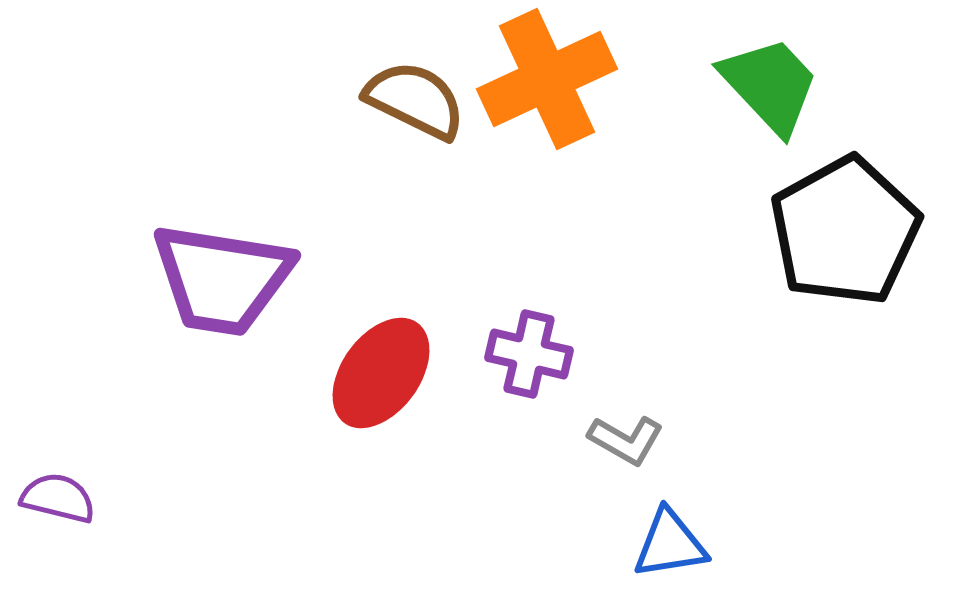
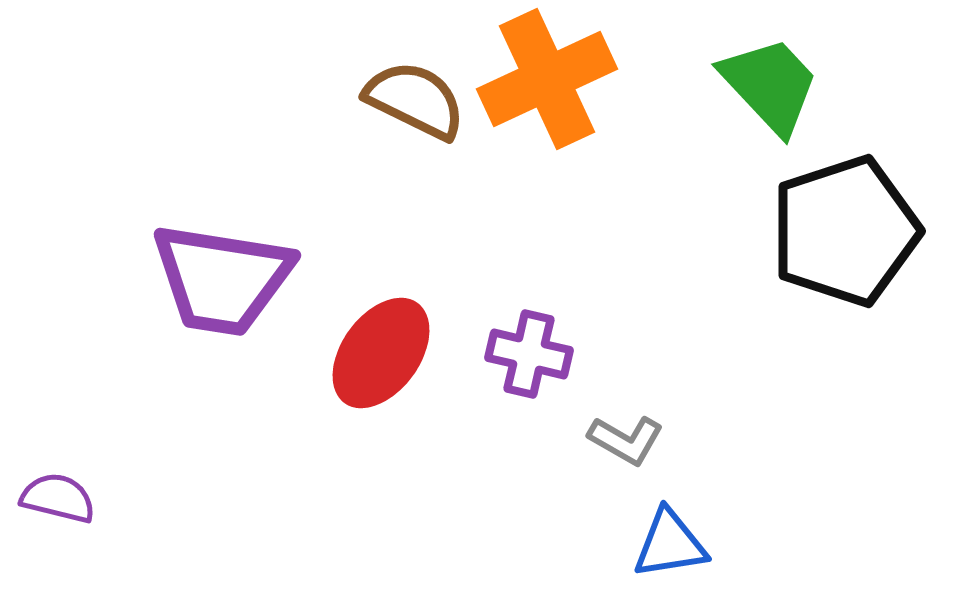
black pentagon: rotated 11 degrees clockwise
red ellipse: moved 20 px up
